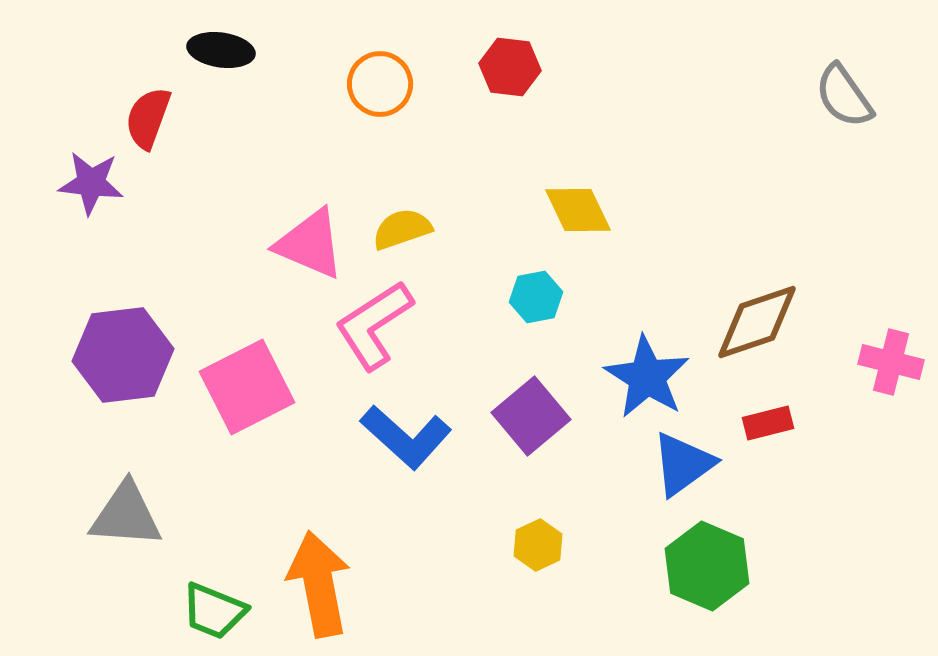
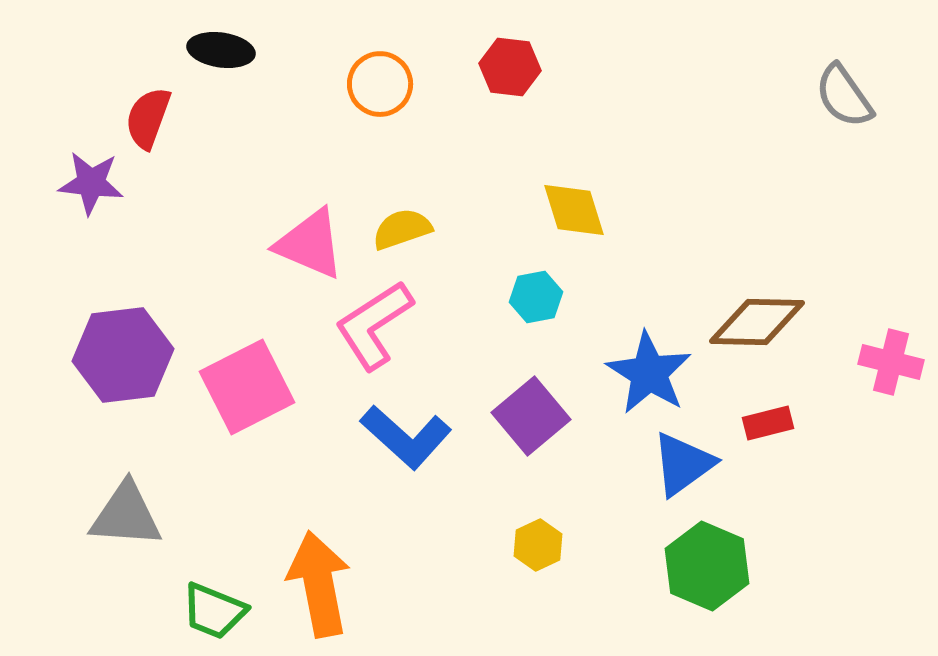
yellow diamond: moved 4 px left; rotated 8 degrees clockwise
brown diamond: rotated 20 degrees clockwise
blue star: moved 2 px right, 4 px up
